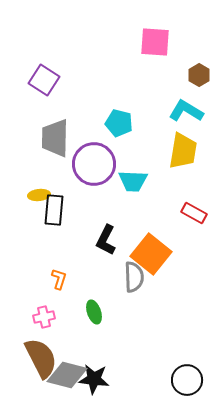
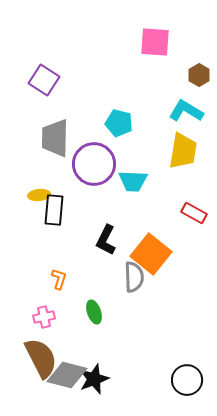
black star: rotated 28 degrees counterclockwise
